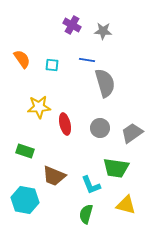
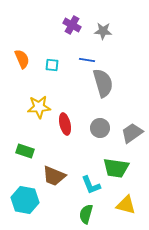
orange semicircle: rotated 12 degrees clockwise
gray semicircle: moved 2 px left
